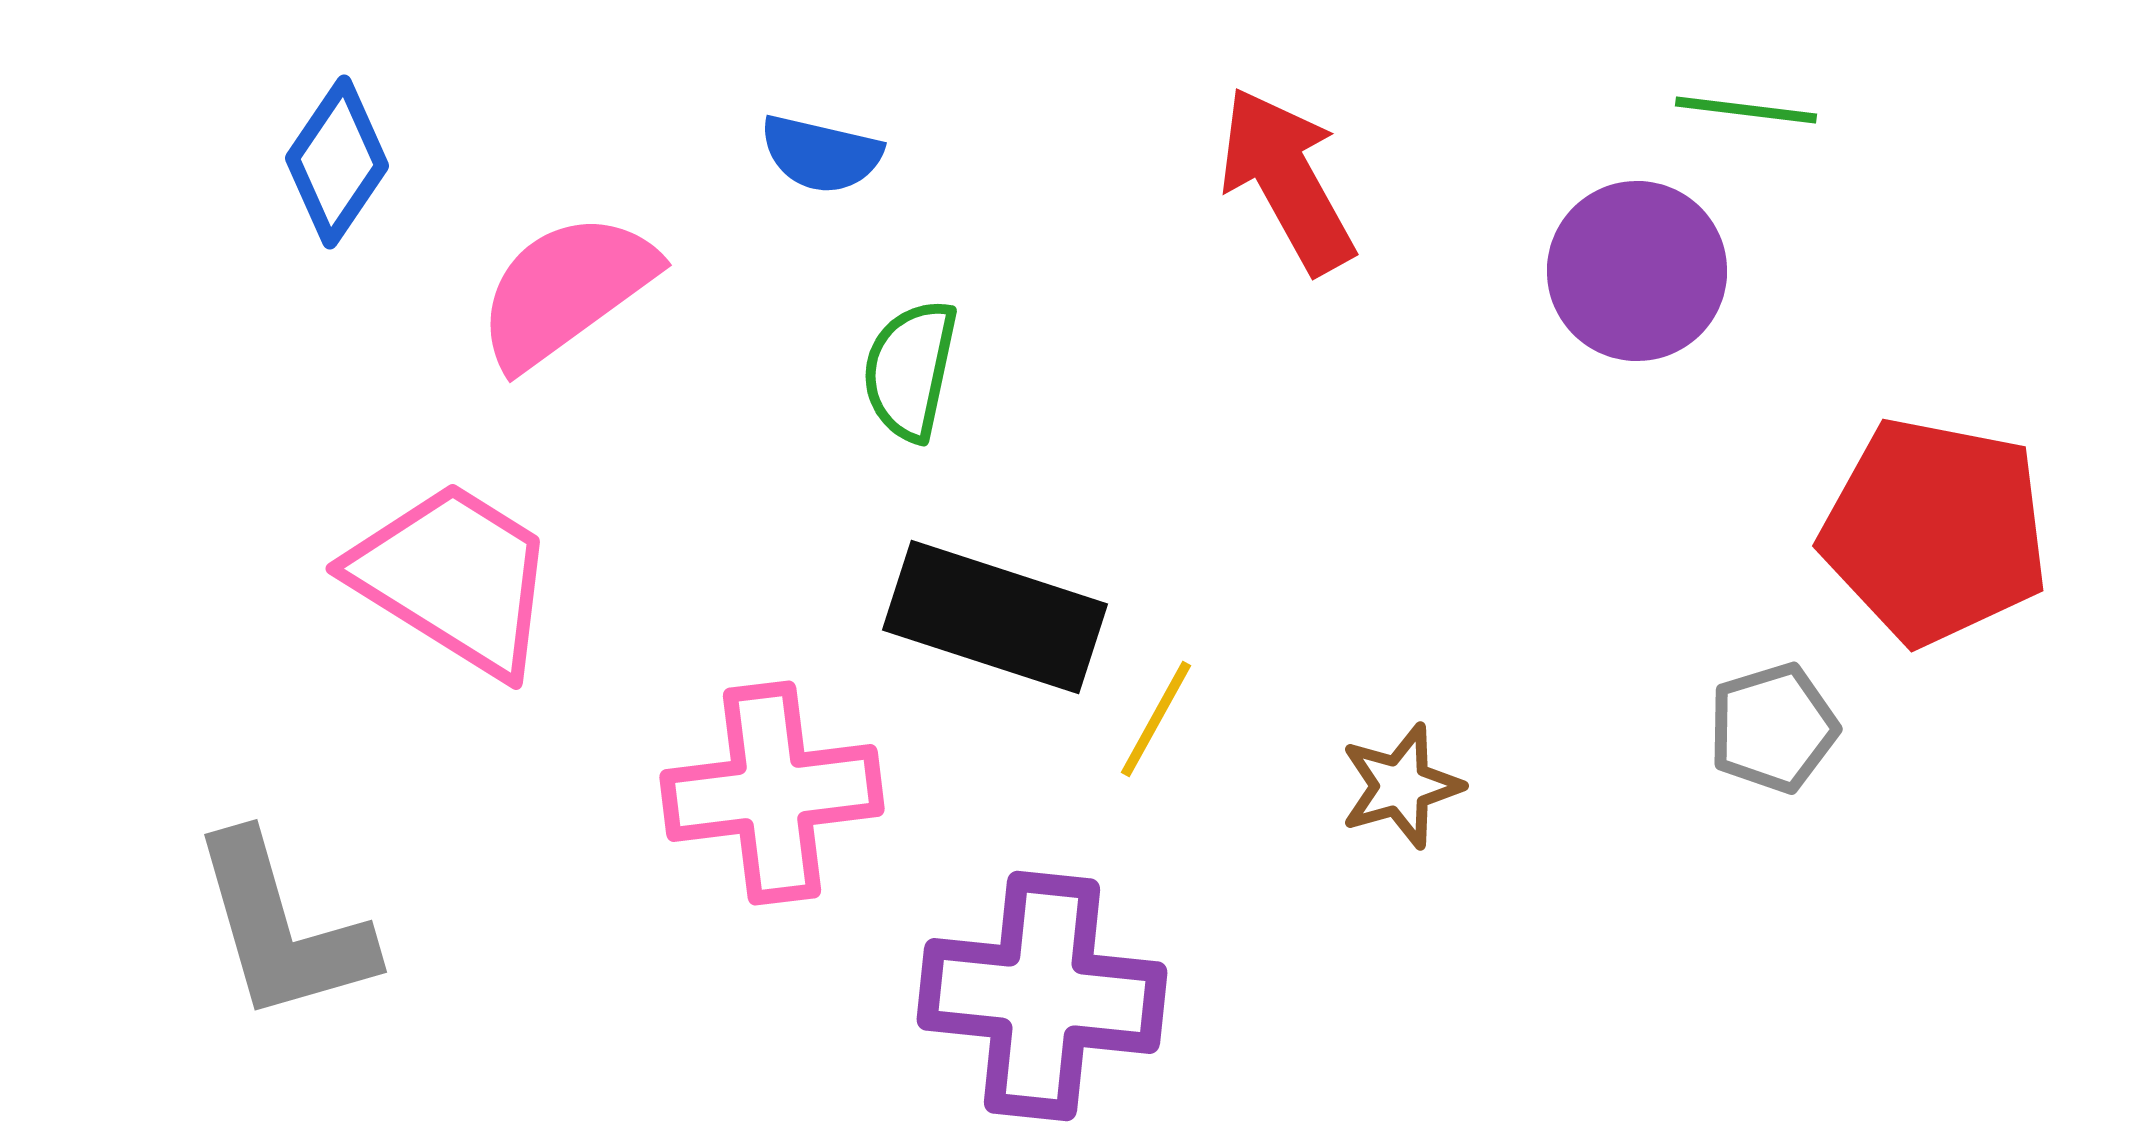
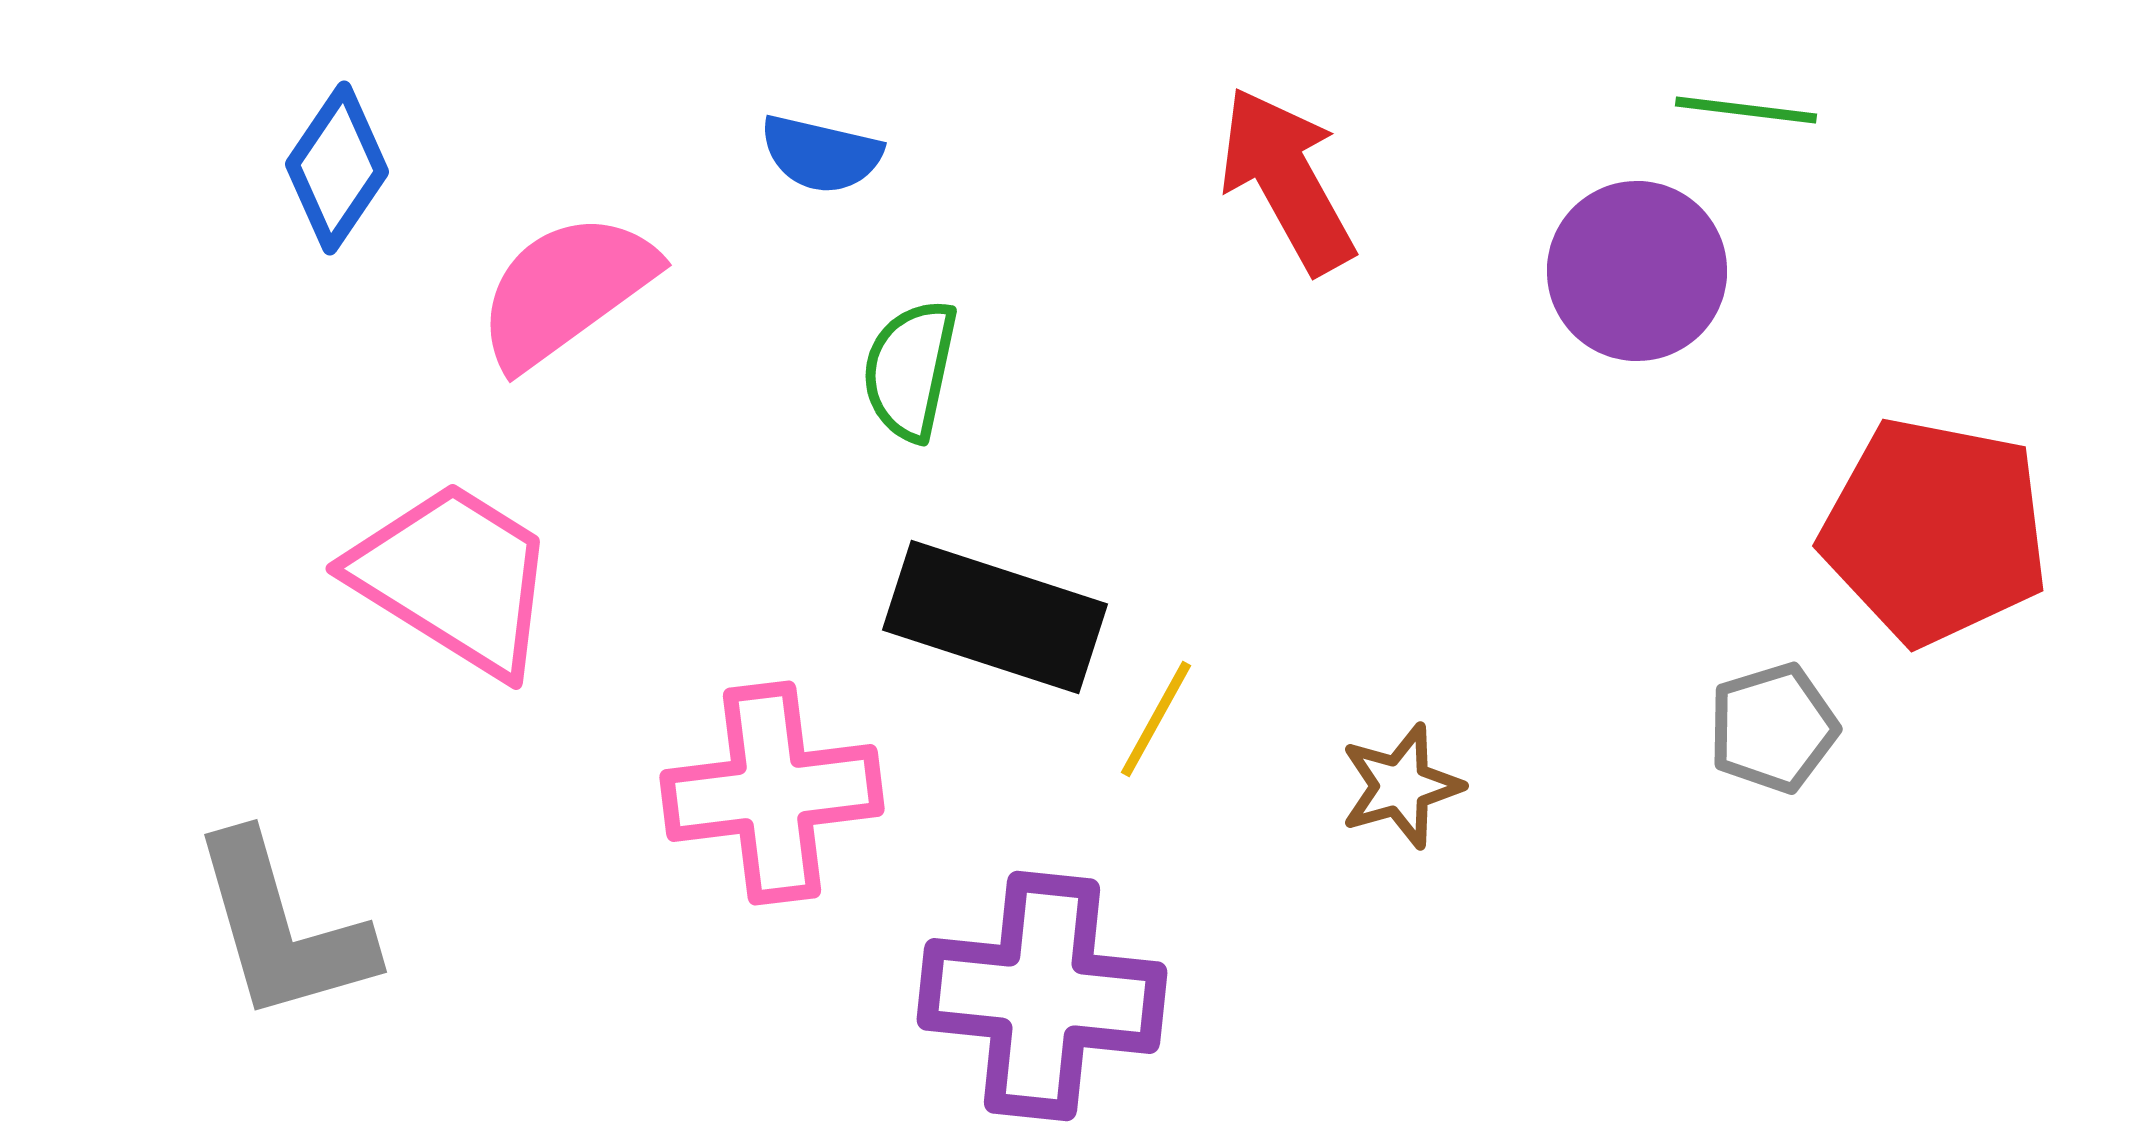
blue diamond: moved 6 px down
